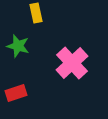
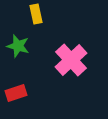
yellow rectangle: moved 1 px down
pink cross: moved 1 px left, 3 px up
